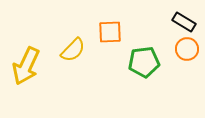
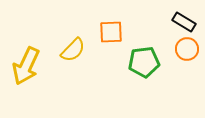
orange square: moved 1 px right
